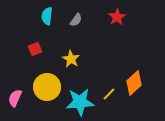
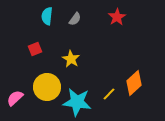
gray semicircle: moved 1 px left, 1 px up
pink semicircle: rotated 24 degrees clockwise
cyan star: moved 3 px left; rotated 12 degrees clockwise
